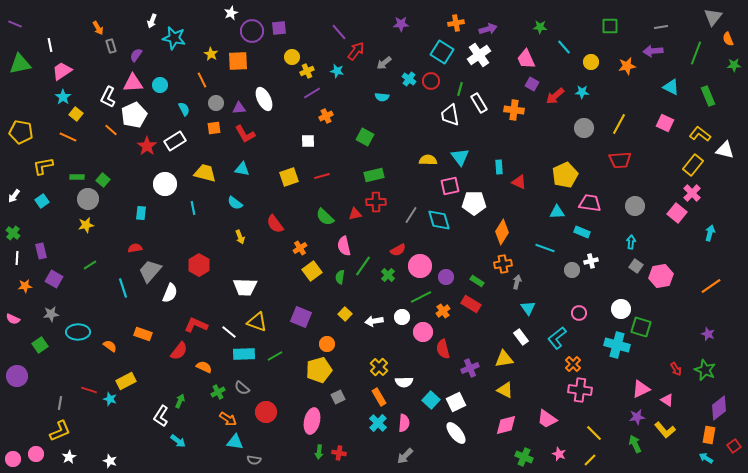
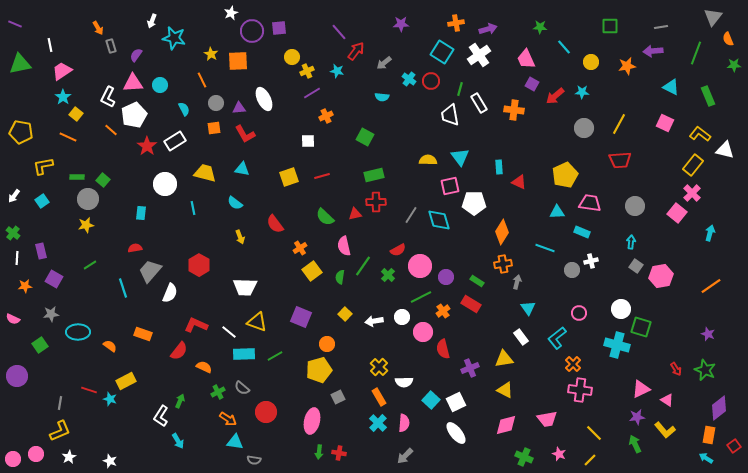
pink trapezoid at (547, 419): rotated 45 degrees counterclockwise
cyan arrow at (178, 441): rotated 21 degrees clockwise
